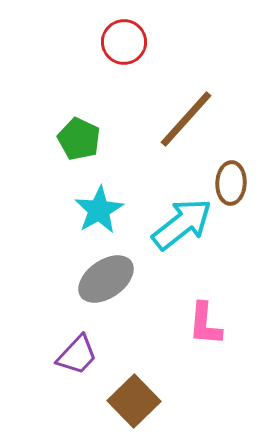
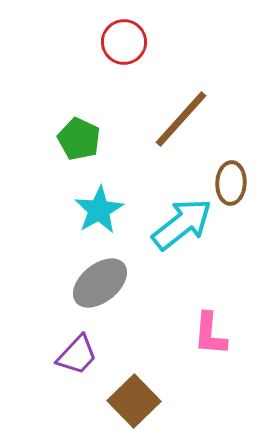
brown line: moved 5 px left
gray ellipse: moved 6 px left, 4 px down; rotated 4 degrees counterclockwise
pink L-shape: moved 5 px right, 10 px down
